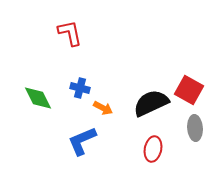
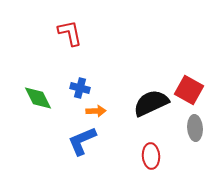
orange arrow: moved 7 px left, 3 px down; rotated 30 degrees counterclockwise
red ellipse: moved 2 px left, 7 px down; rotated 15 degrees counterclockwise
